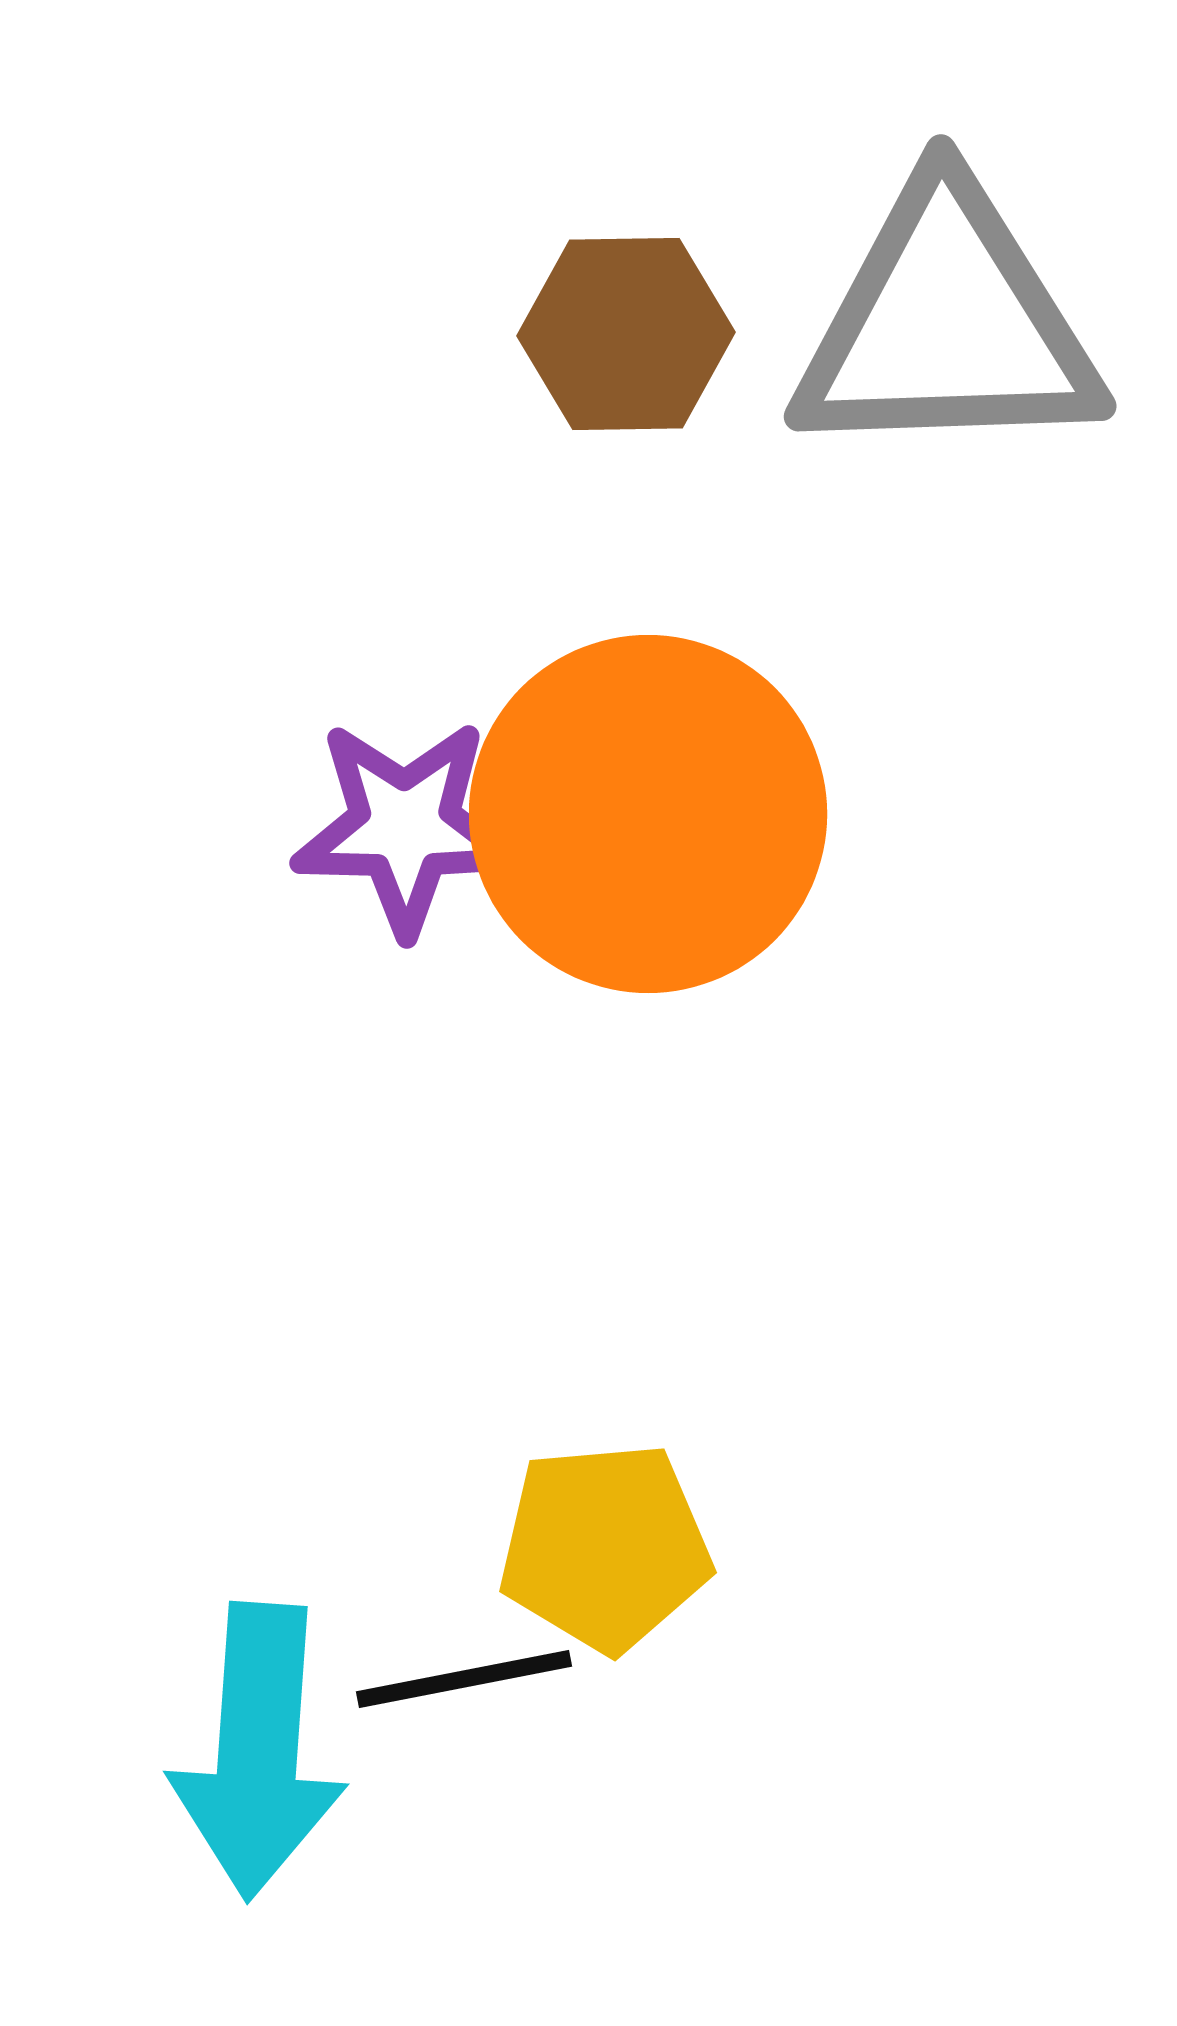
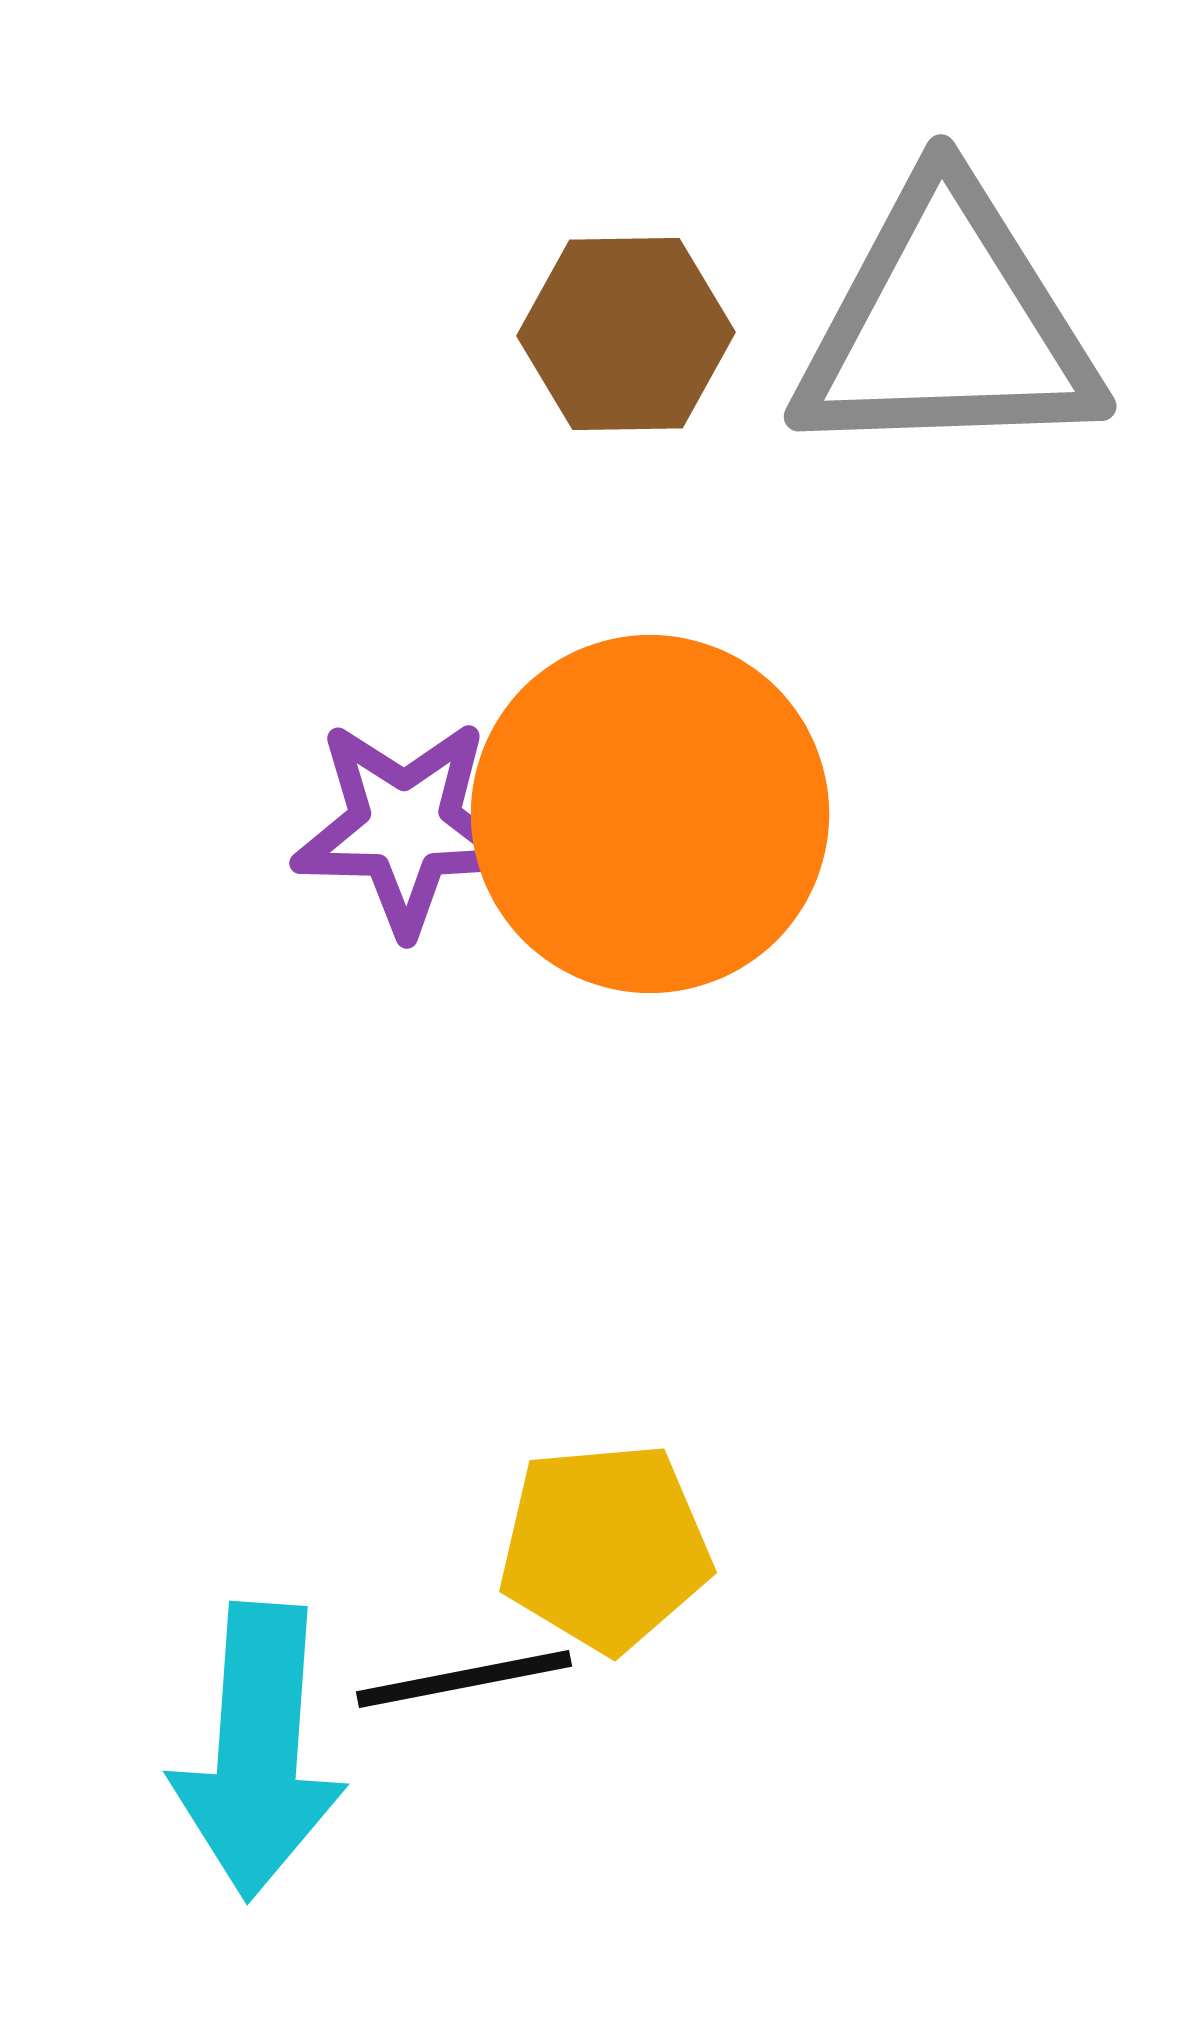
orange circle: moved 2 px right
